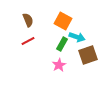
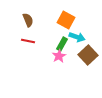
orange square: moved 3 px right, 1 px up
red line: rotated 40 degrees clockwise
brown square: rotated 24 degrees counterclockwise
pink star: moved 9 px up
